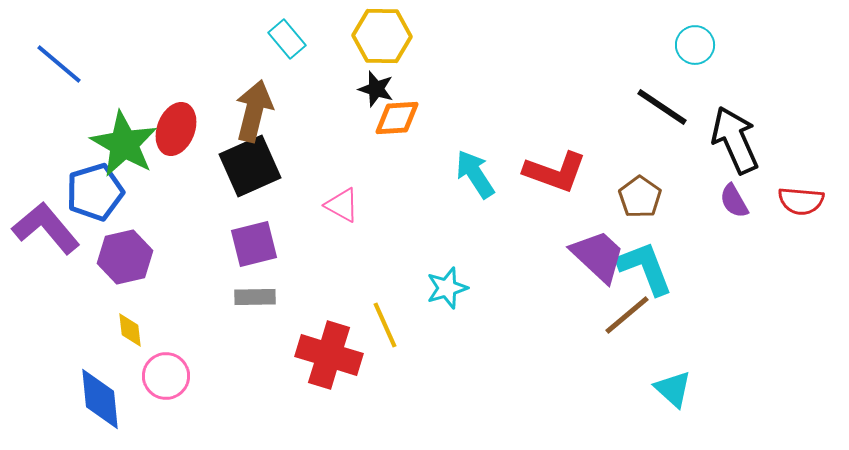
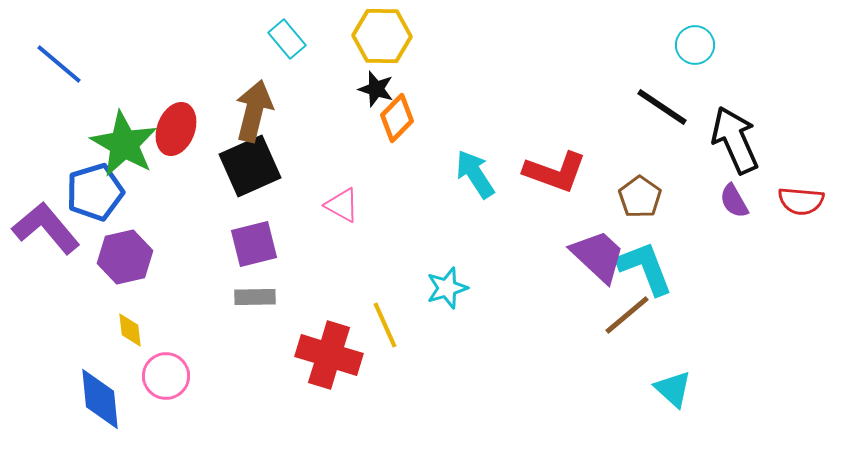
orange diamond: rotated 42 degrees counterclockwise
